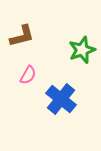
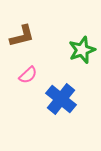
pink semicircle: rotated 18 degrees clockwise
